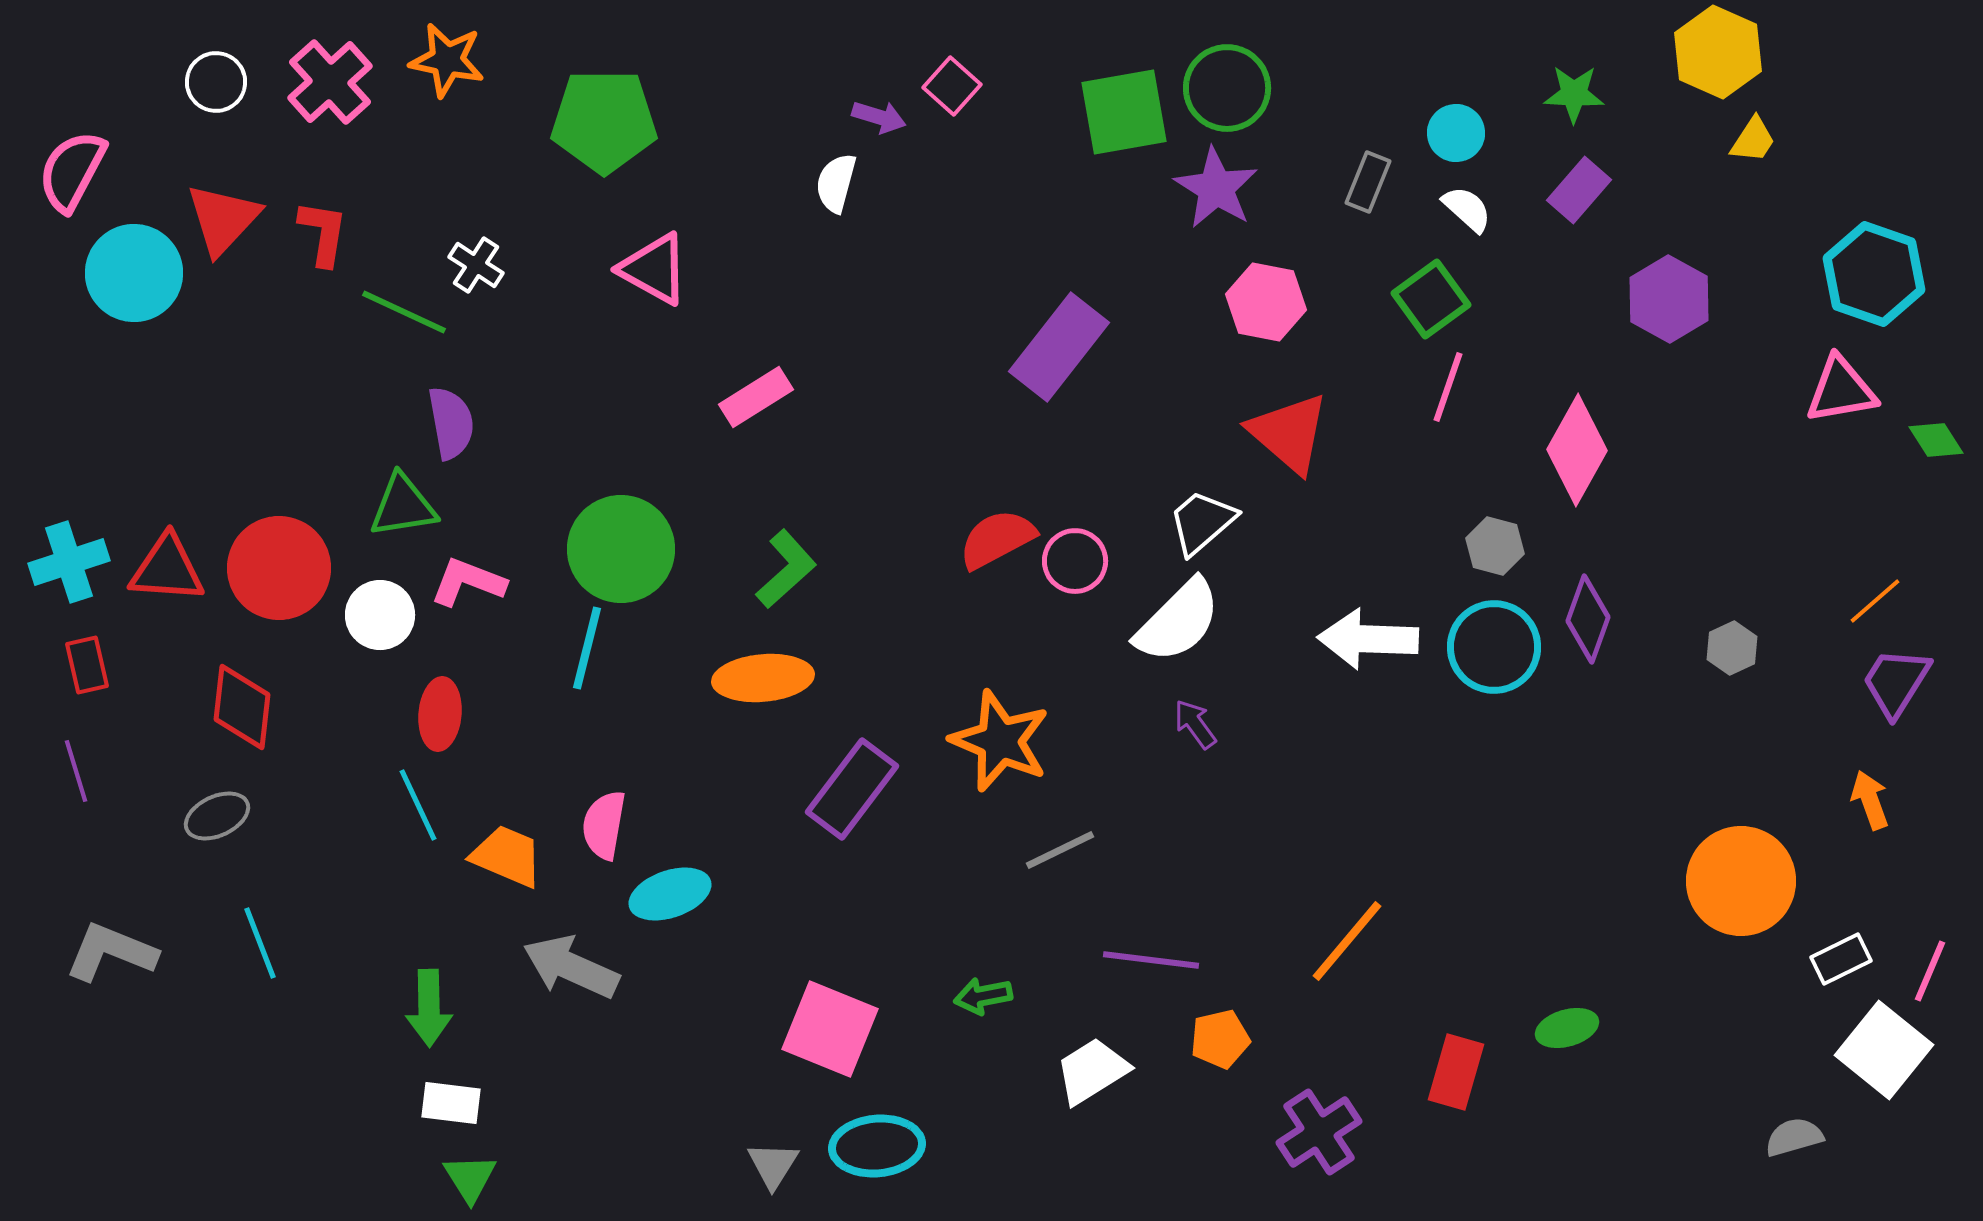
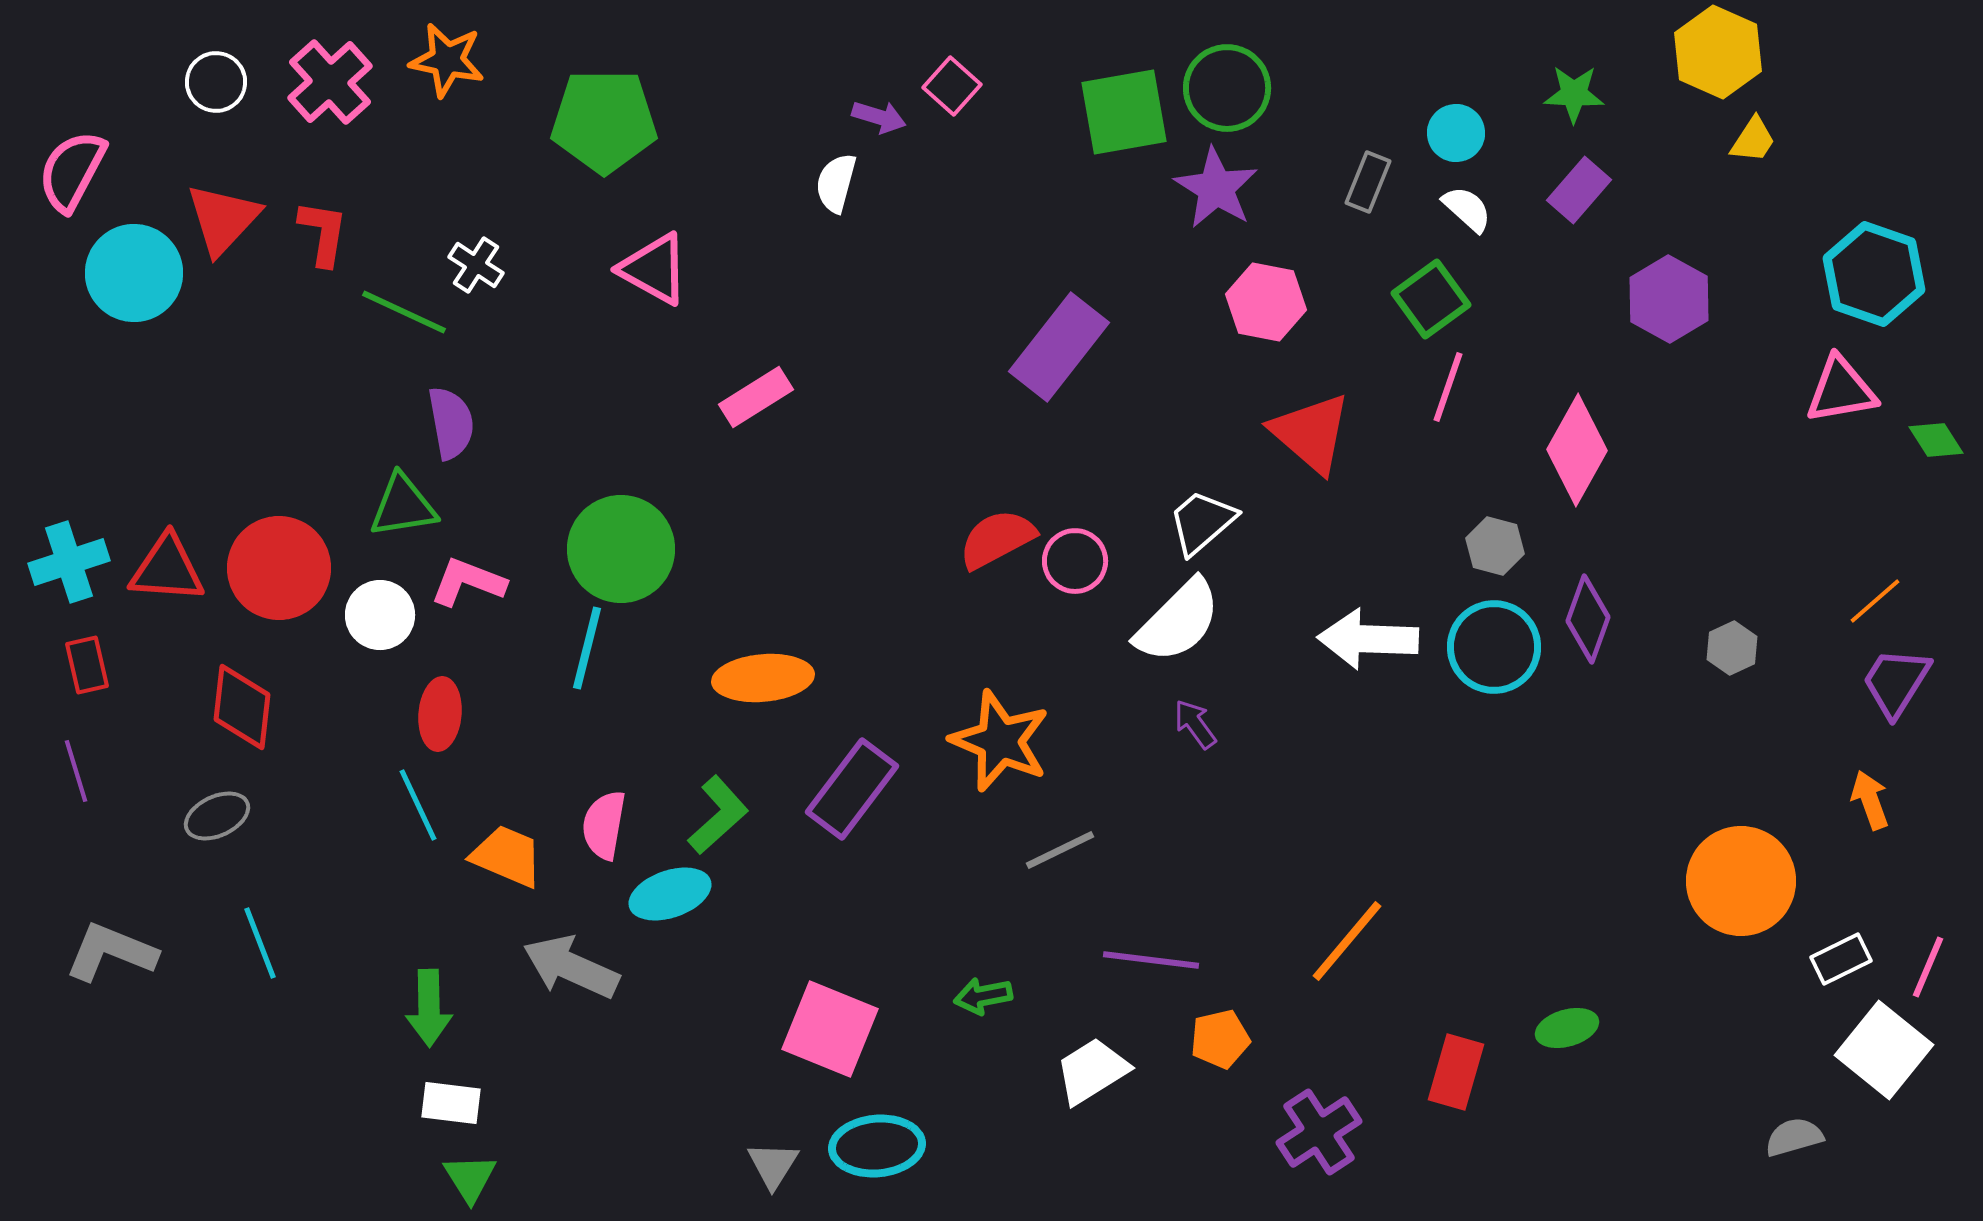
red triangle at (1289, 433): moved 22 px right
green L-shape at (786, 569): moved 68 px left, 246 px down
pink line at (1930, 971): moved 2 px left, 4 px up
